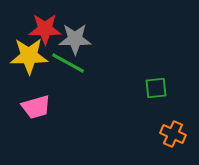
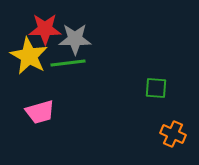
yellow star: rotated 30 degrees clockwise
green line: rotated 36 degrees counterclockwise
green square: rotated 10 degrees clockwise
pink trapezoid: moved 4 px right, 5 px down
